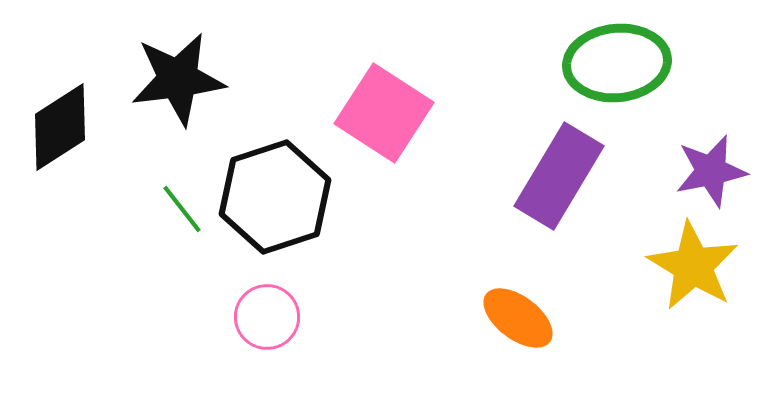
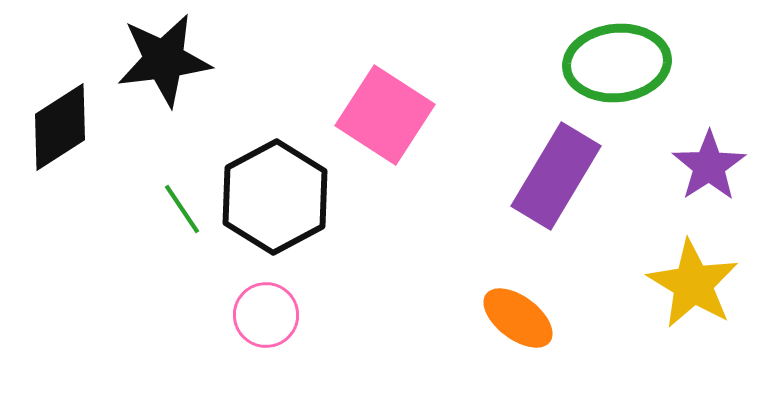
black star: moved 14 px left, 19 px up
pink square: moved 1 px right, 2 px down
purple star: moved 2 px left, 5 px up; rotated 22 degrees counterclockwise
purple rectangle: moved 3 px left
black hexagon: rotated 10 degrees counterclockwise
green line: rotated 4 degrees clockwise
yellow star: moved 18 px down
pink circle: moved 1 px left, 2 px up
